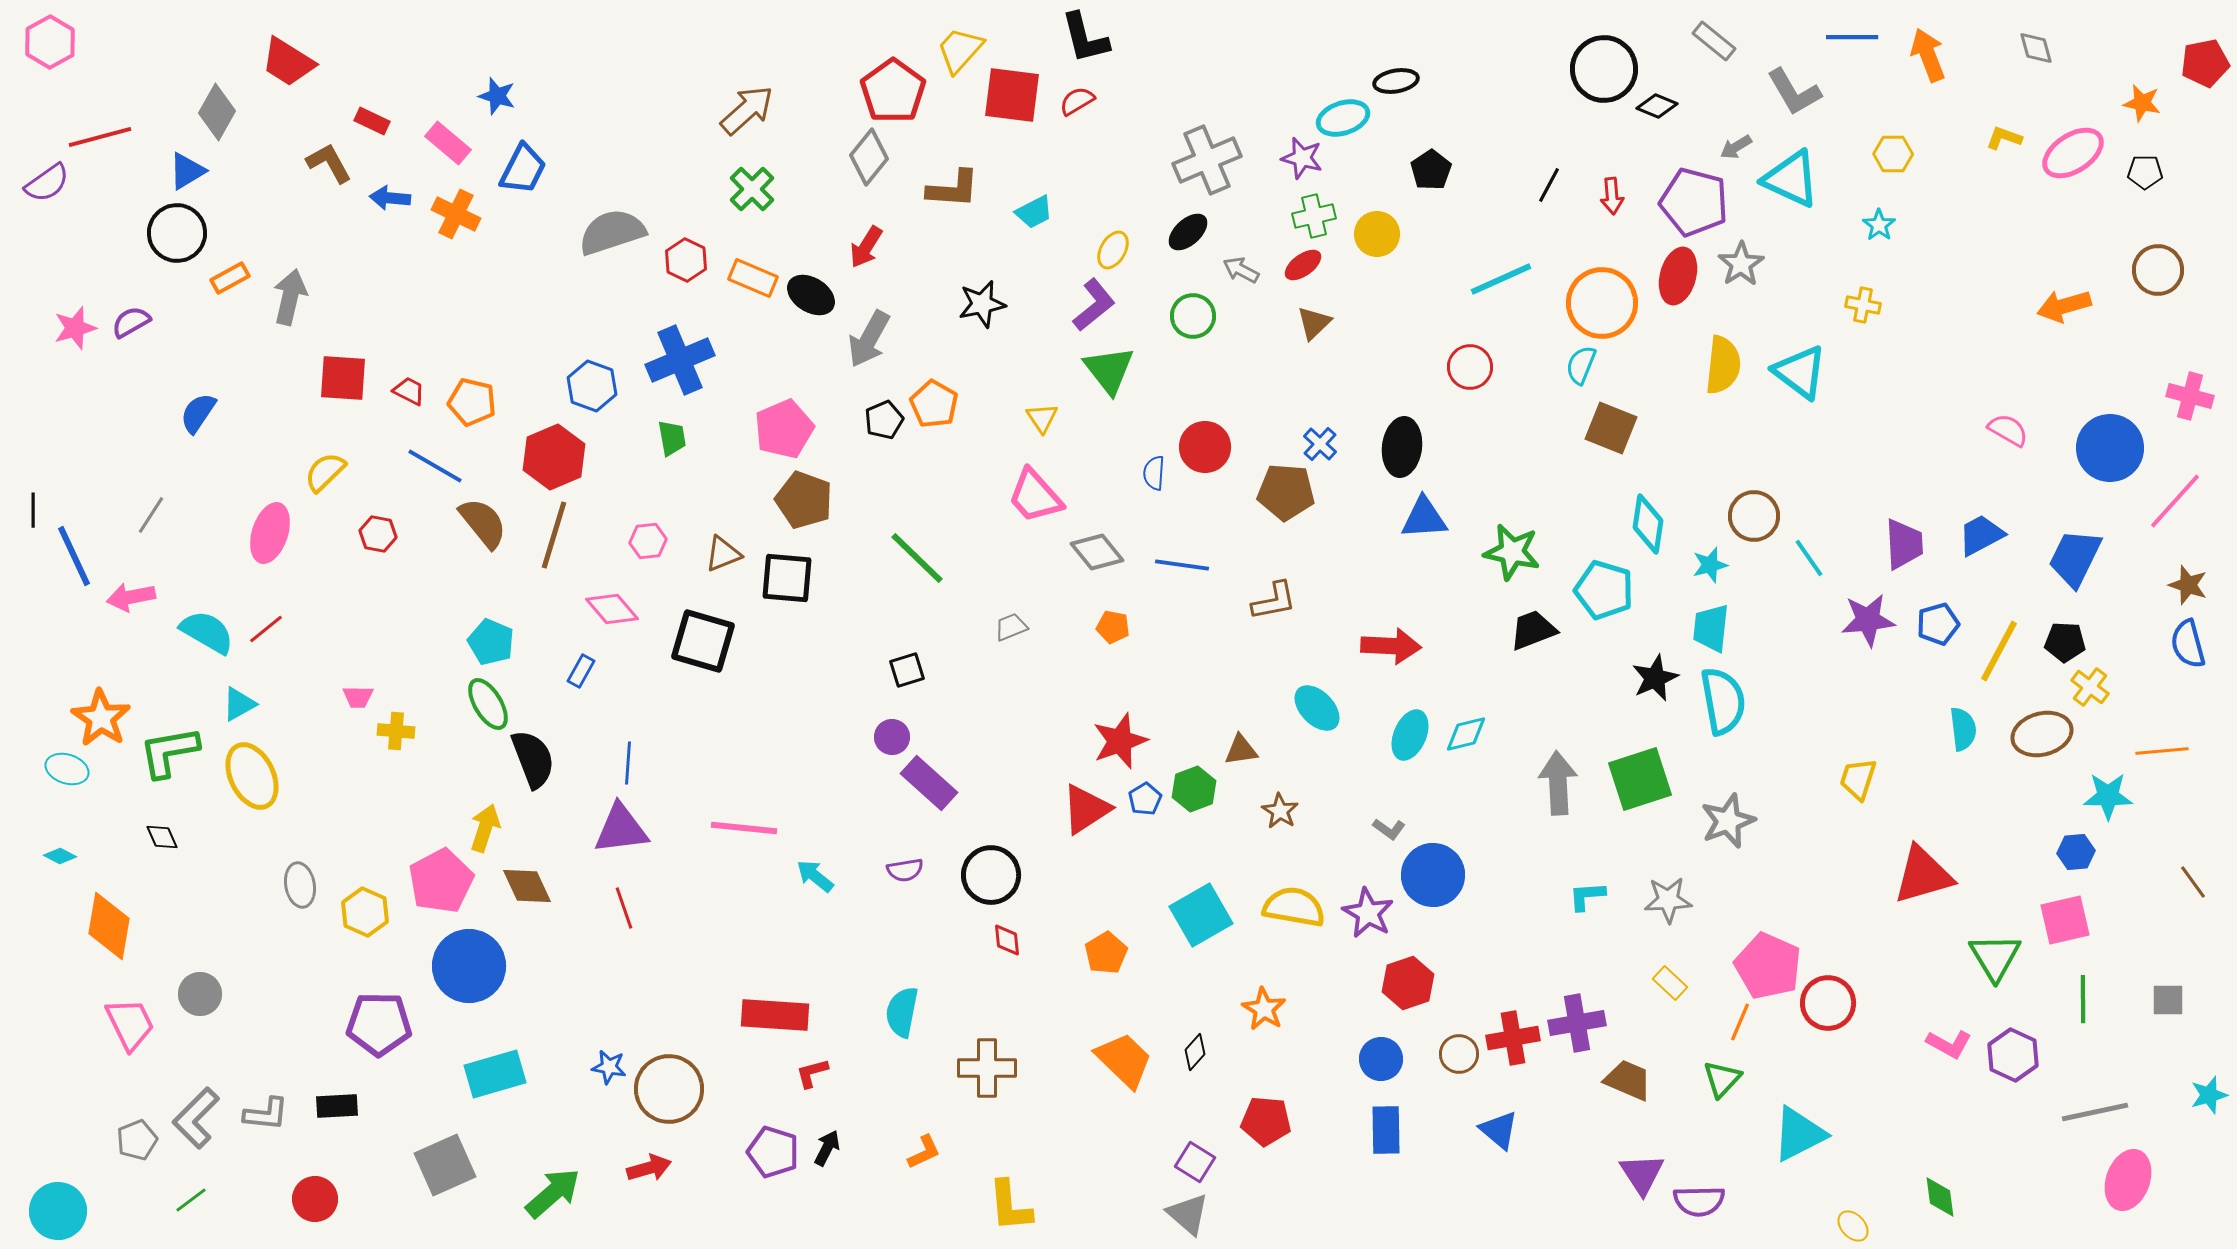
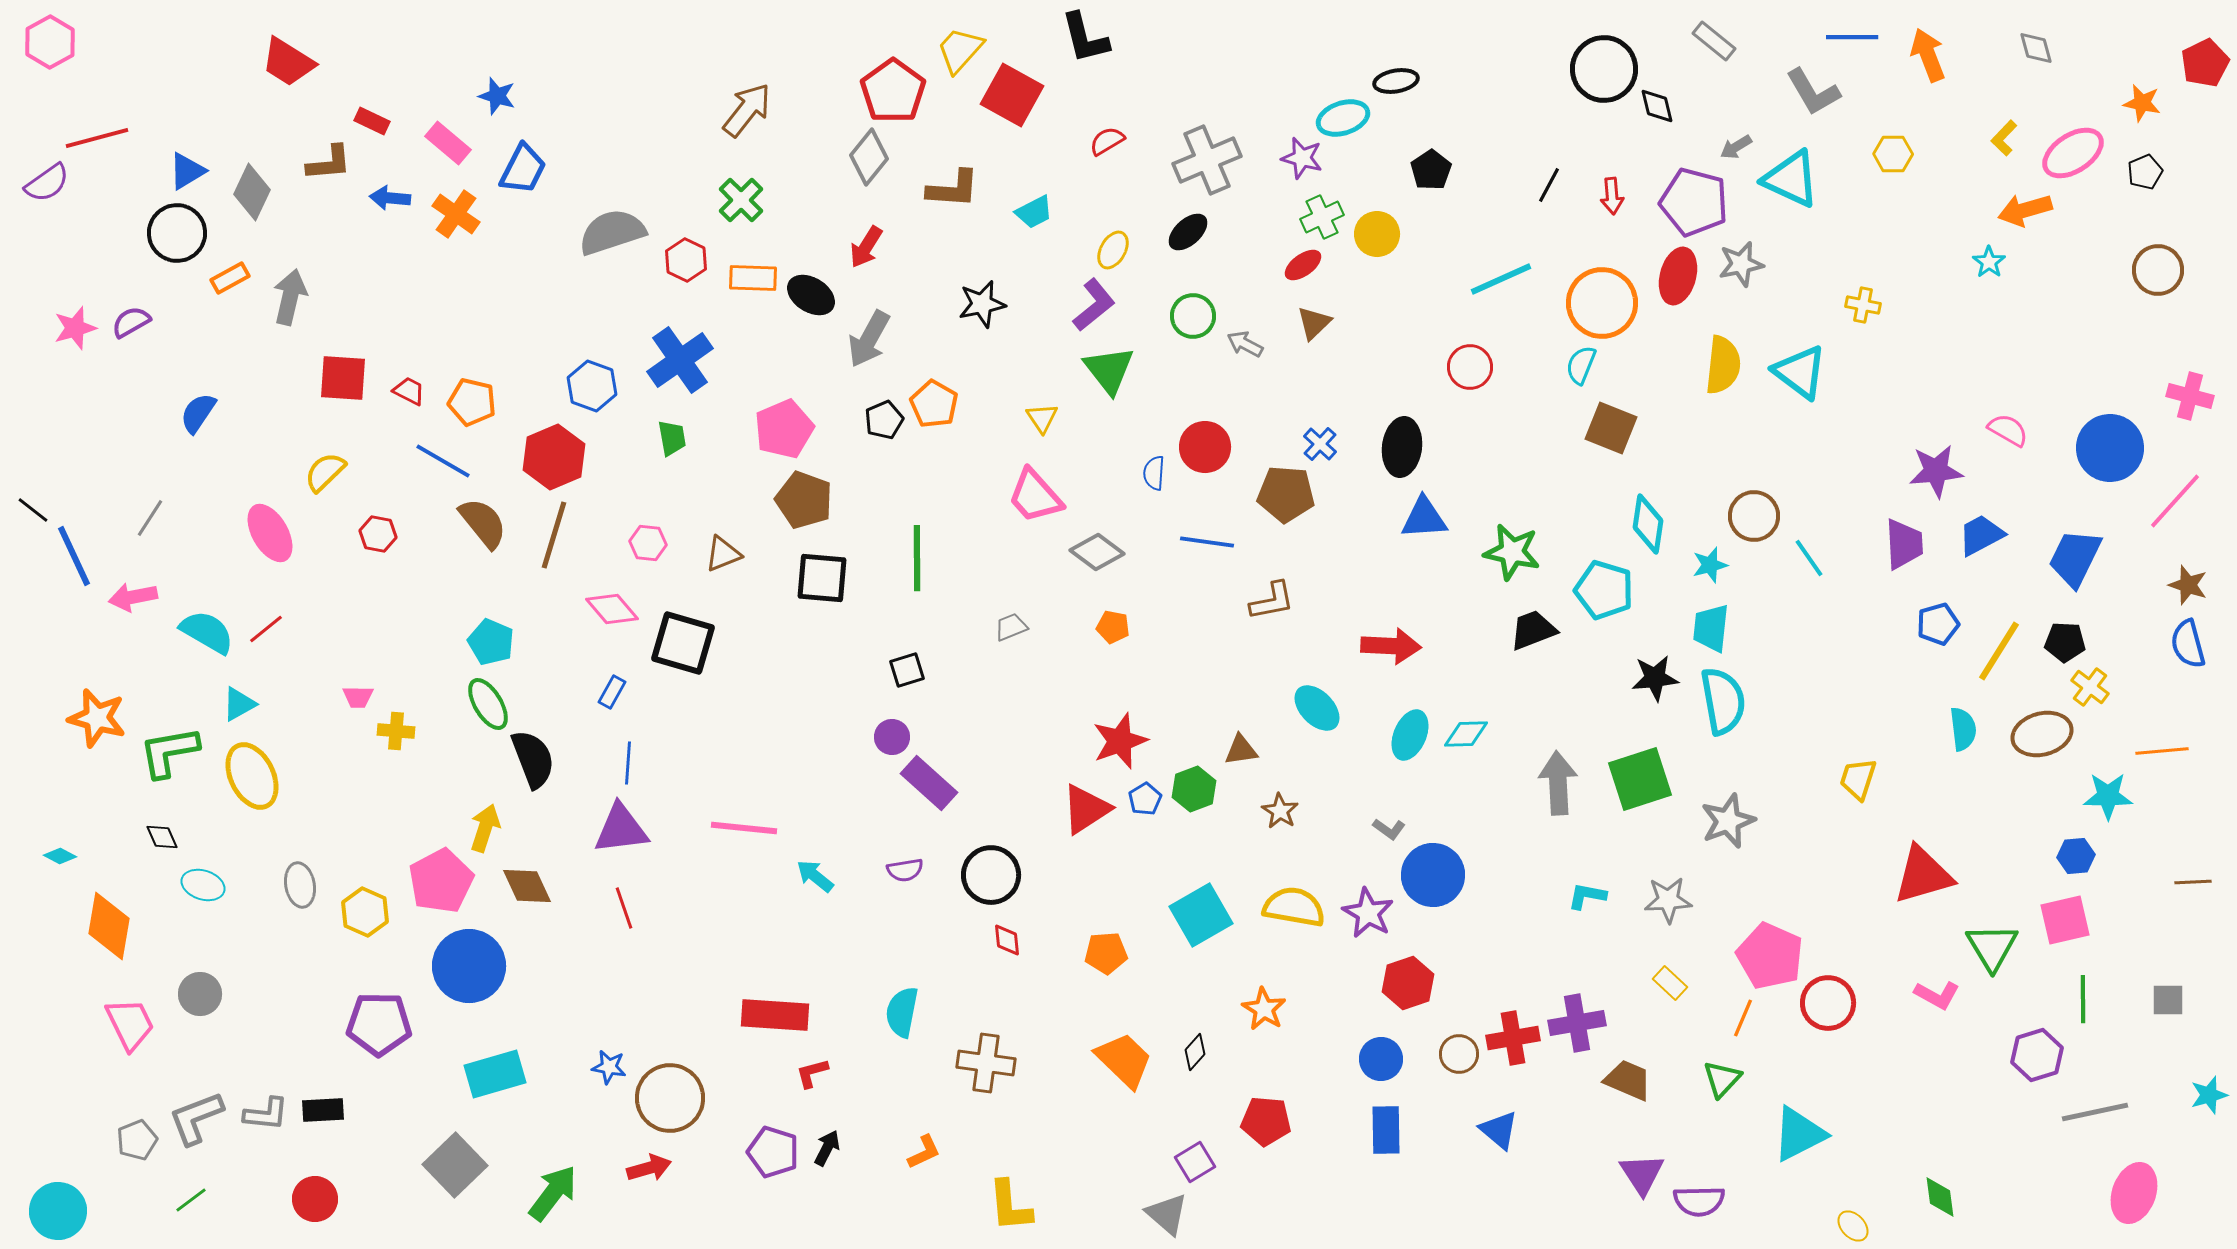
red pentagon at (2205, 63): rotated 15 degrees counterclockwise
gray L-shape at (1794, 92): moved 19 px right
red square at (1012, 95): rotated 22 degrees clockwise
red semicircle at (1077, 101): moved 30 px right, 40 px down
black diamond at (1657, 106): rotated 54 degrees clockwise
brown arrow at (747, 110): rotated 10 degrees counterclockwise
gray diamond at (217, 112): moved 35 px right, 80 px down; rotated 4 degrees counterclockwise
red line at (100, 137): moved 3 px left, 1 px down
yellow L-shape at (2004, 138): rotated 66 degrees counterclockwise
brown L-shape at (329, 163): rotated 114 degrees clockwise
black pentagon at (2145, 172): rotated 24 degrees counterclockwise
green cross at (752, 189): moved 11 px left, 11 px down
orange cross at (456, 214): rotated 9 degrees clockwise
green cross at (1314, 216): moved 8 px right, 1 px down; rotated 12 degrees counterclockwise
cyan star at (1879, 225): moved 110 px right, 37 px down
gray star at (1741, 264): rotated 21 degrees clockwise
gray arrow at (1241, 270): moved 4 px right, 74 px down
orange rectangle at (753, 278): rotated 21 degrees counterclockwise
orange arrow at (2064, 306): moved 39 px left, 96 px up
blue cross at (680, 360): rotated 12 degrees counterclockwise
blue line at (435, 466): moved 8 px right, 5 px up
brown pentagon at (1286, 492): moved 2 px down
black line at (33, 510): rotated 52 degrees counterclockwise
gray line at (151, 515): moved 1 px left, 3 px down
pink ellipse at (270, 533): rotated 48 degrees counterclockwise
pink hexagon at (648, 541): moved 2 px down; rotated 12 degrees clockwise
gray diamond at (1097, 552): rotated 14 degrees counterclockwise
green line at (917, 558): rotated 46 degrees clockwise
blue line at (1182, 565): moved 25 px right, 23 px up
black square at (787, 578): moved 35 px right
pink arrow at (131, 597): moved 2 px right
brown L-shape at (1274, 601): moved 2 px left
purple star at (1868, 620): moved 68 px right, 149 px up
black square at (703, 641): moved 20 px left, 2 px down
yellow line at (1999, 651): rotated 4 degrees clockwise
blue rectangle at (581, 671): moved 31 px right, 21 px down
black star at (1655, 678): rotated 18 degrees clockwise
orange star at (101, 718): moved 4 px left; rotated 18 degrees counterclockwise
cyan diamond at (1466, 734): rotated 12 degrees clockwise
cyan ellipse at (67, 769): moved 136 px right, 116 px down
blue hexagon at (2076, 852): moved 4 px down
brown line at (2193, 882): rotated 57 degrees counterclockwise
cyan L-shape at (1587, 896): rotated 15 degrees clockwise
orange pentagon at (1106, 953): rotated 27 degrees clockwise
green triangle at (1995, 957): moved 3 px left, 10 px up
pink pentagon at (1768, 966): moved 2 px right, 10 px up
orange line at (1740, 1022): moved 3 px right, 4 px up
pink L-shape at (1949, 1044): moved 12 px left, 49 px up
purple hexagon at (2013, 1055): moved 24 px right; rotated 18 degrees clockwise
brown cross at (987, 1068): moved 1 px left, 5 px up; rotated 8 degrees clockwise
brown circle at (669, 1089): moved 1 px right, 9 px down
black rectangle at (337, 1106): moved 14 px left, 4 px down
gray L-shape at (196, 1118): rotated 24 degrees clockwise
purple square at (1195, 1162): rotated 27 degrees clockwise
gray square at (445, 1165): moved 10 px right; rotated 20 degrees counterclockwise
pink ellipse at (2128, 1180): moved 6 px right, 13 px down
green arrow at (553, 1193): rotated 12 degrees counterclockwise
gray triangle at (1188, 1214): moved 21 px left
